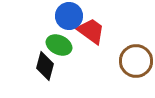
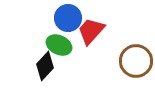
blue circle: moved 1 px left, 2 px down
red trapezoid: rotated 84 degrees counterclockwise
black diamond: rotated 28 degrees clockwise
